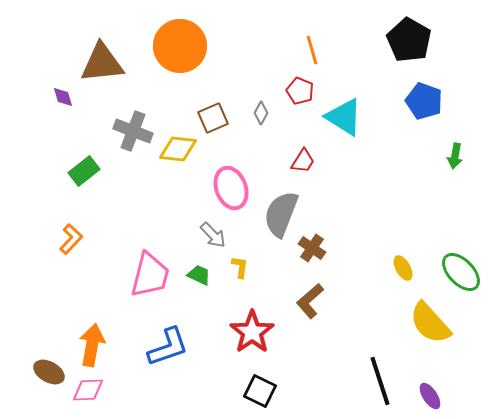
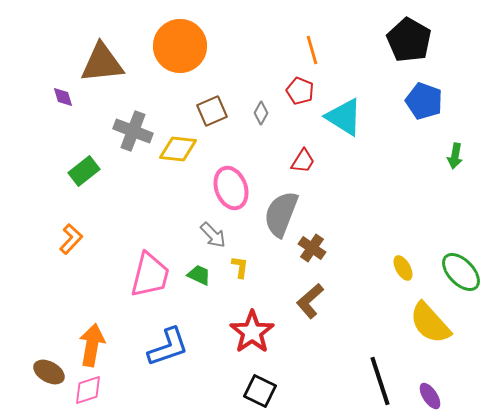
brown square: moved 1 px left, 7 px up
pink diamond: rotated 16 degrees counterclockwise
